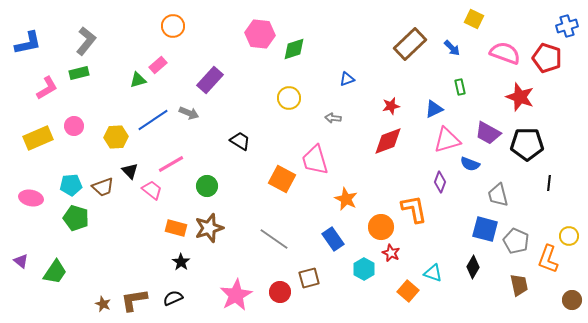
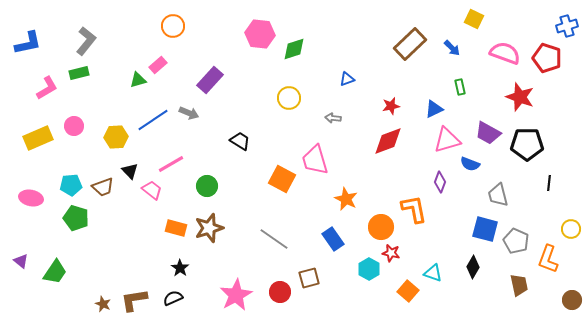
yellow circle at (569, 236): moved 2 px right, 7 px up
red star at (391, 253): rotated 12 degrees counterclockwise
black star at (181, 262): moved 1 px left, 6 px down
cyan hexagon at (364, 269): moved 5 px right
